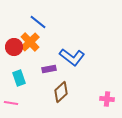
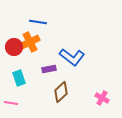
blue line: rotated 30 degrees counterclockwise
orange cross: rotated 18 degrees clockwise
pink cross: moved 5 px left, 1 px up; rotated 24 degrees clockwise
